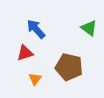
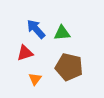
green triangle: moved 27 px left, 5 px down; rotated 42 degrees counterclockwise
